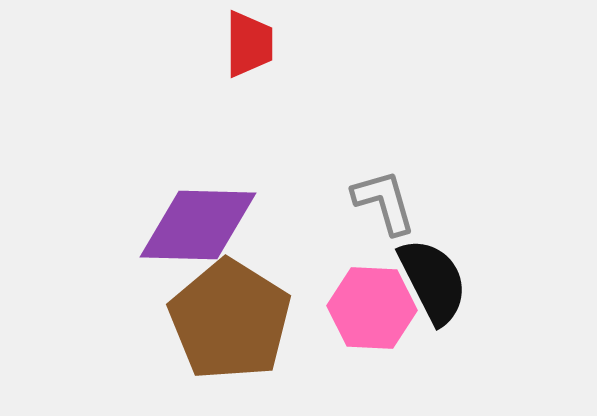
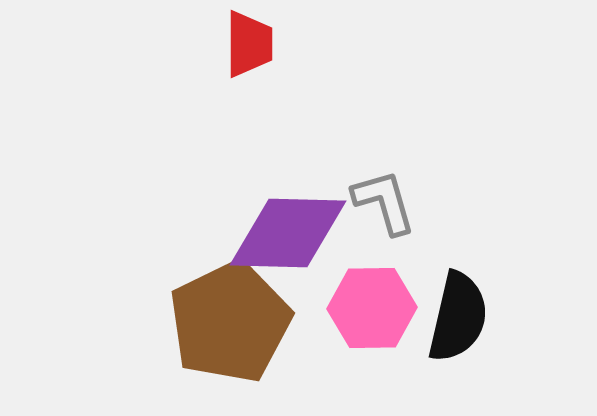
purple diamond: moved 90 px right, 8 px down
black semicircle: moved 25 px right, 36 px down; rotated 40 degrees clockwise
pink hexagon: rotated 4 degrees counterclockwise
brown pentagon: moved 2 px down; rotated 14 degrees clockwise
